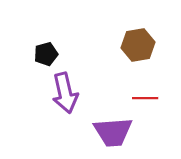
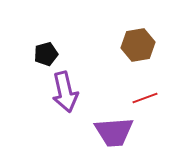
purple arrow: moved 1 px up
red line: rotated 20 degrees counterclockwise
purple trapezoid: moved 1 px right
